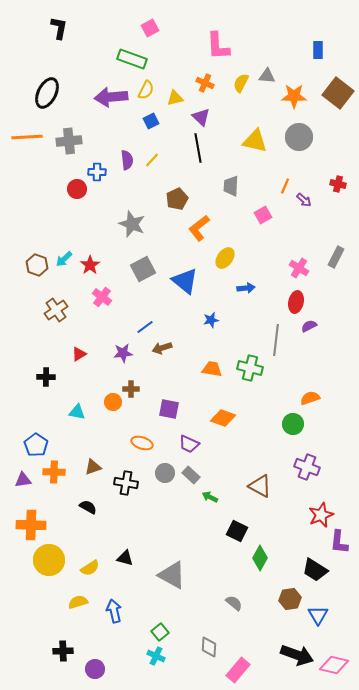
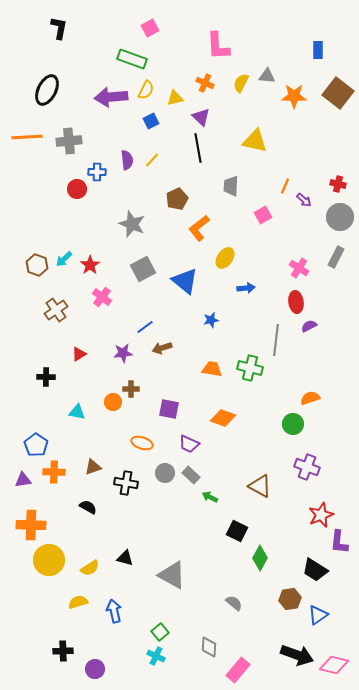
black ellipse at (47, 93): moved 3 px up
gray circle at (299, 137): moved 41 px right, 80 px down
red ellipse at (296, 302): rotated 20 degrees counterclockwise
blue triangle at (318, 615): rotated 25 degrees clockwise
